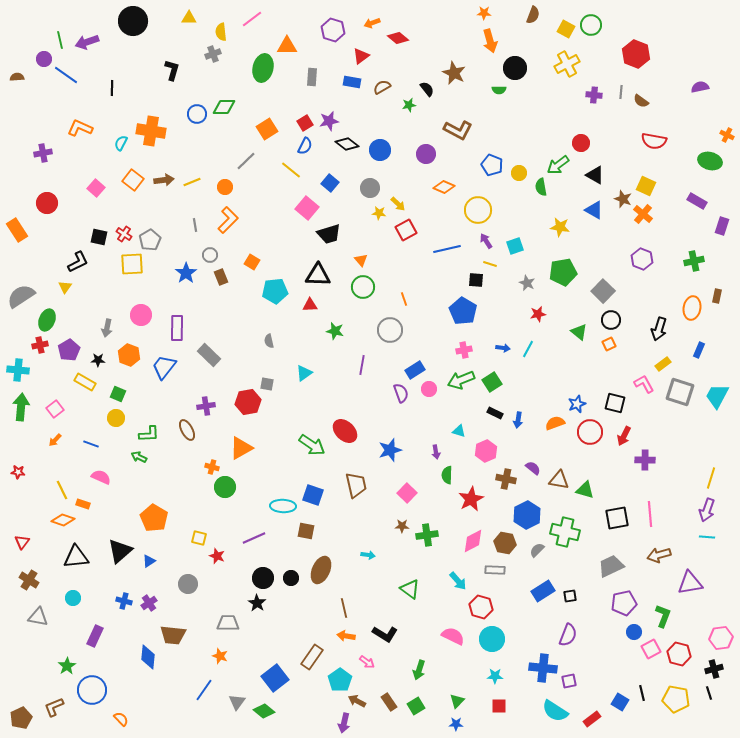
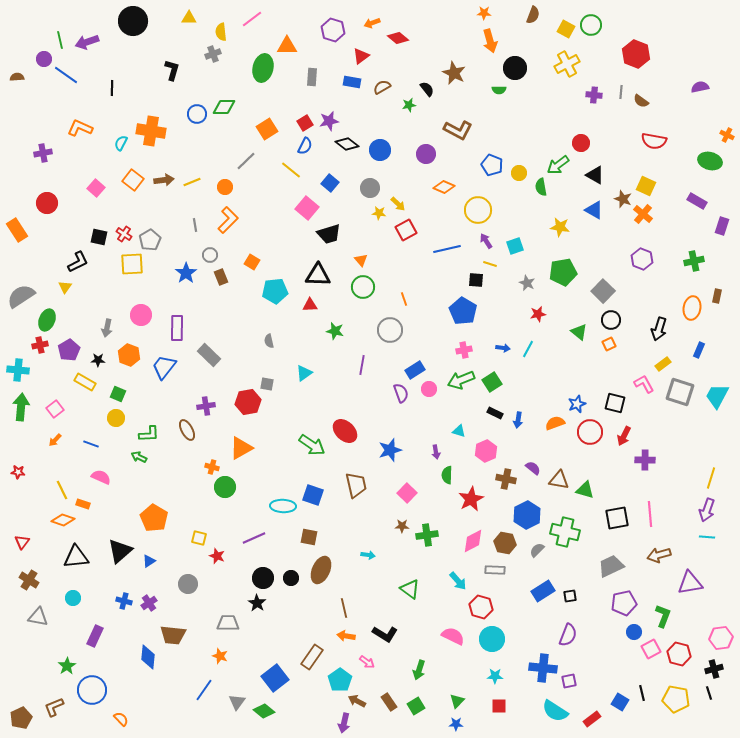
brown square at (306, 531): moved 3 px right, 6 px down
